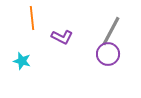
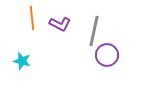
gray line: moved 17 px left; rotated 16 degrees counterclockwise
purple L-shape: moved 2 px left, 13 px up
purple circle: moved 1 px left, 1 px down
